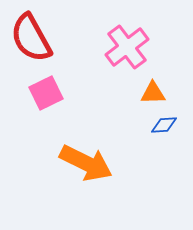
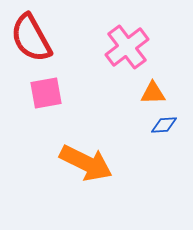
pink square: rotated 16 degrees clockwise
